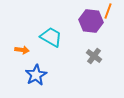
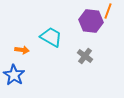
gray cross: moved 9 px left
blue star: moved 22 px left; rotated 10 degrees counterclockwise
